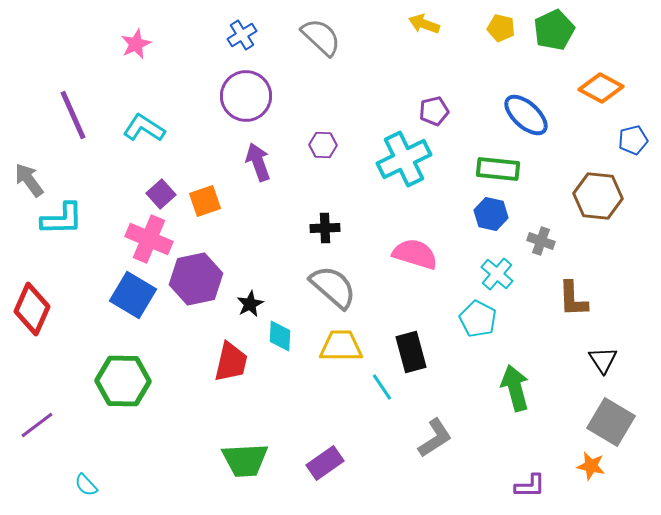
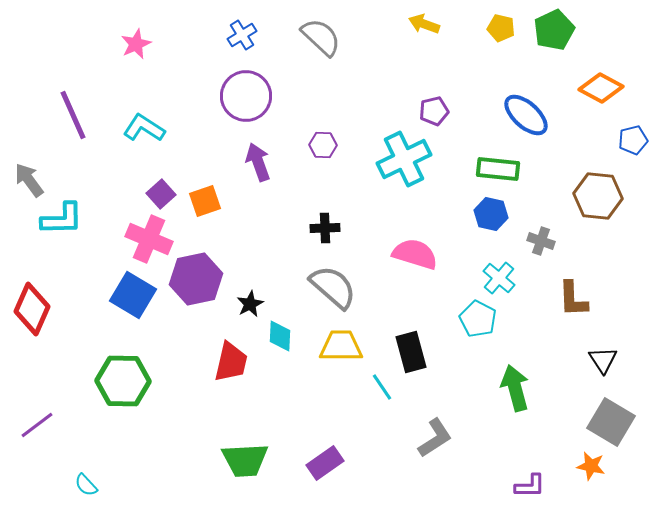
cyan cross at (497, 274): moved 2 px right, 4 px down
